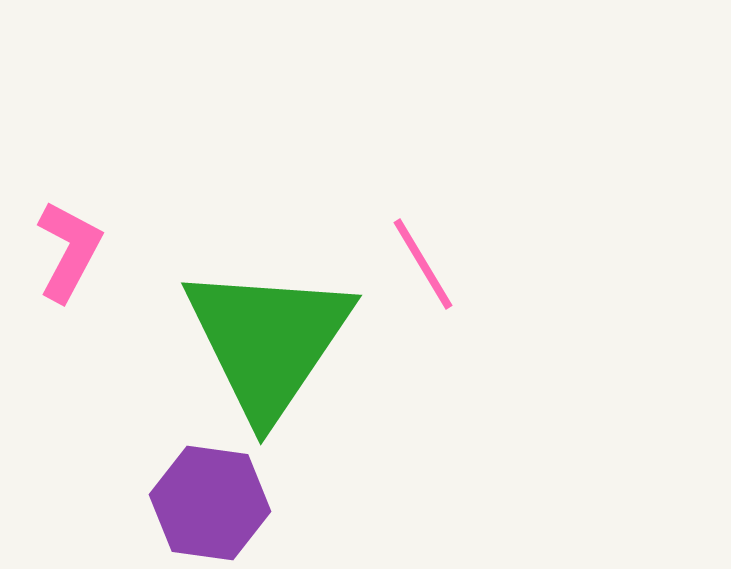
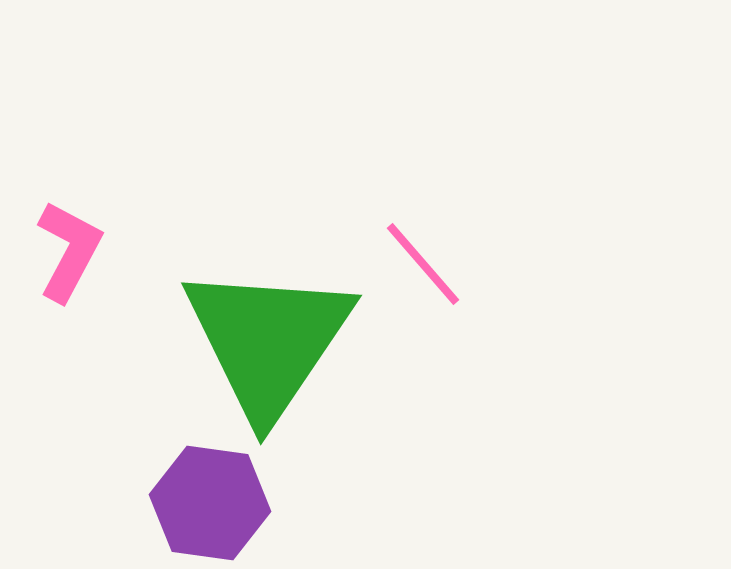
pink line: rotated 10 degrees counterclockwise
